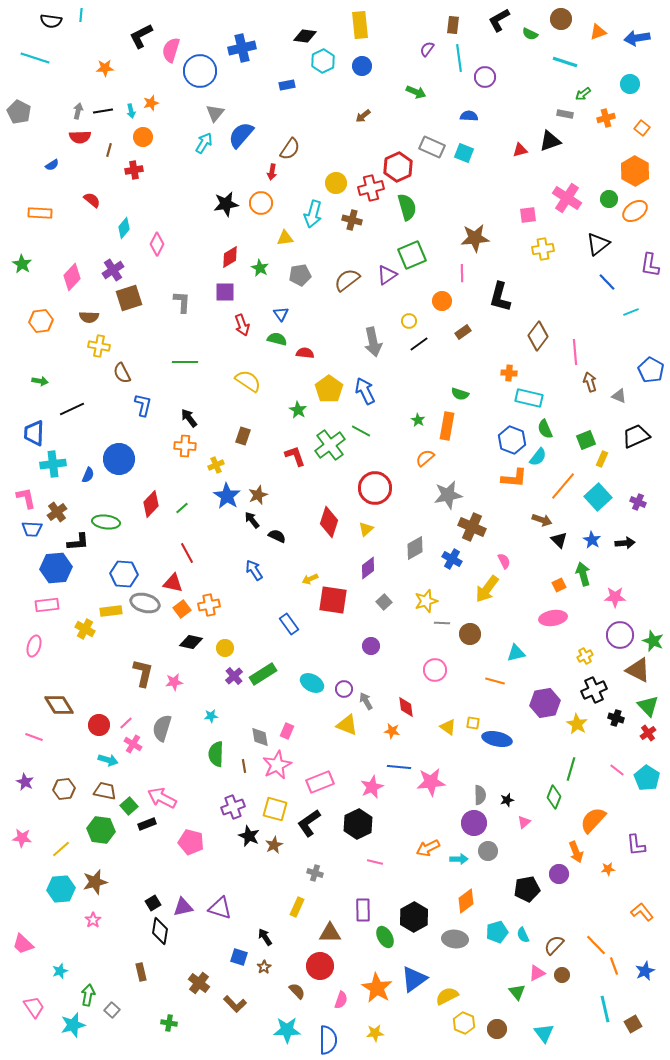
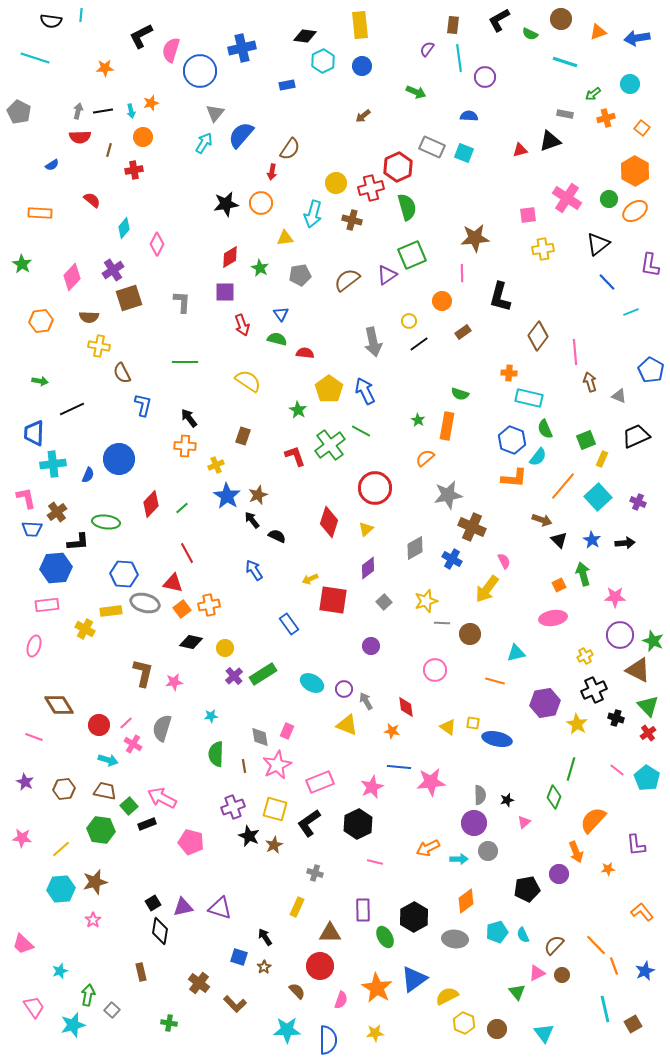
green arrow at (583, 94): moved 10 px right
